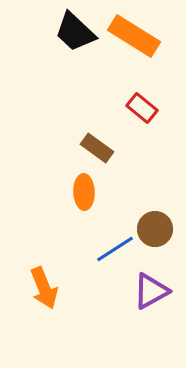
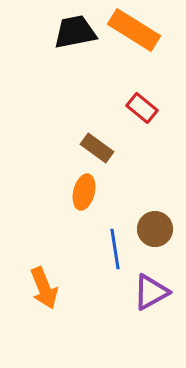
black trapezoid: rotated 126 degrees clockwise
orange rectangle: moved 6 px up
orange ellipse: rotated 16 degrees clockwise
blue line: rotated 66 degrees counterclockwise
purple triangle: moved 1 px down
